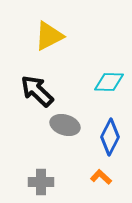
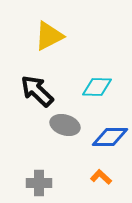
cyan diamond: moved 12 px left, 5 px down
blue diamond: rotated 63 degrees clockwise
gray cross: moved 2 px left, 1 px down
